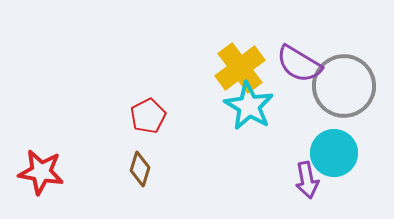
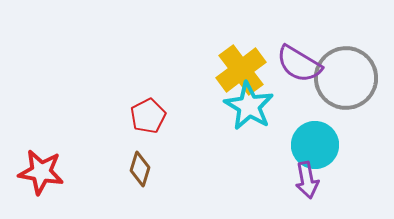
yellow cross: moved 1 px right, 2 px down
gray circle: moved 2 px right, 8 px up
cyan circle: moved 19 px left, 8 px up
